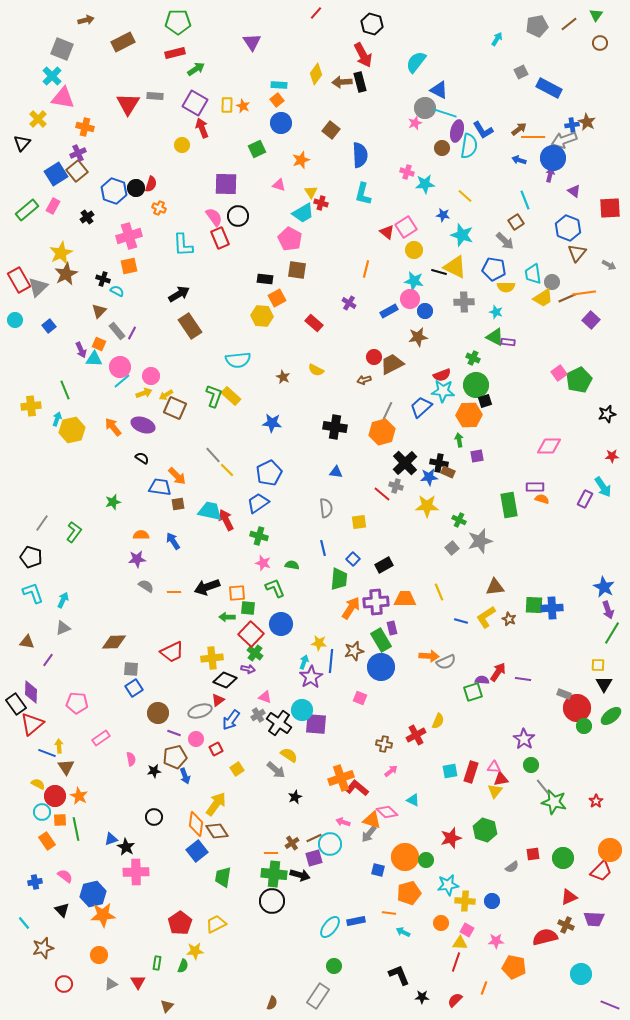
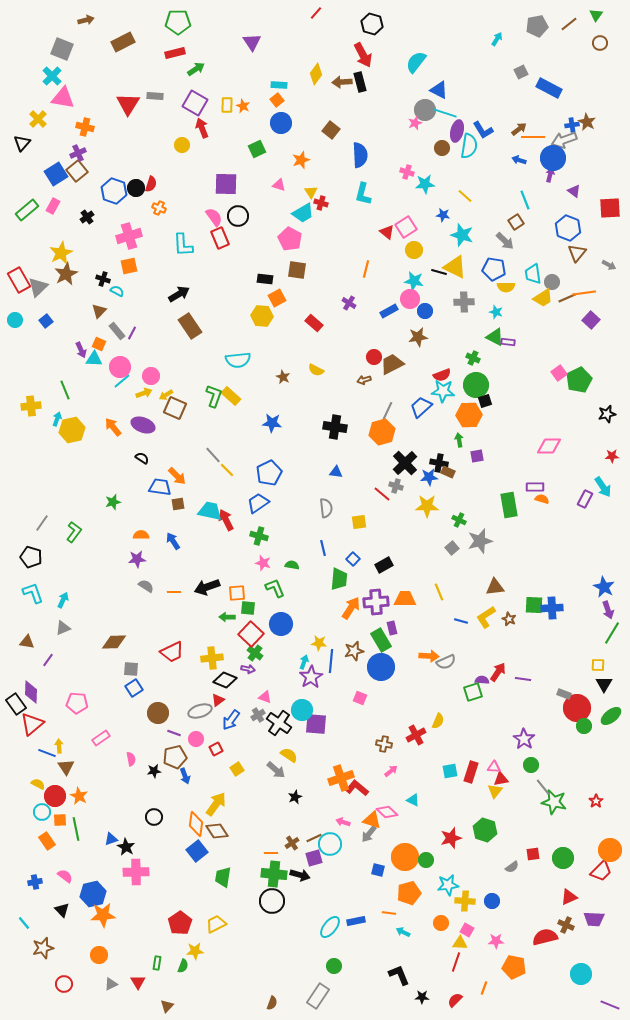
gray circle at (425, 108): moved 2 px down
blue square at (49, 326): moved 3 px left, 5 px up
